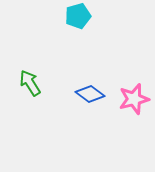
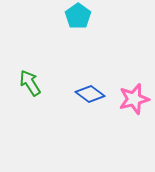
cyan pentagon: rotated 20 degrees counterclockwise
